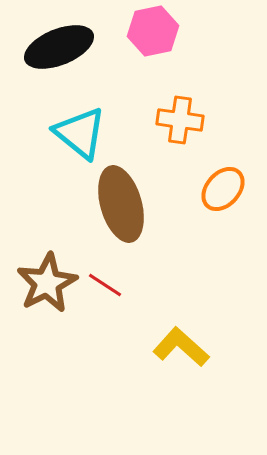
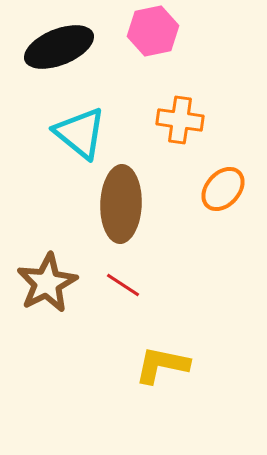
brown ellipse: rotated 18 degrees clockwise
red line: moved 18 px right
yellow L-shape: moved 19 px left, 18 px down; rotated 30 degrees counterclockwise
